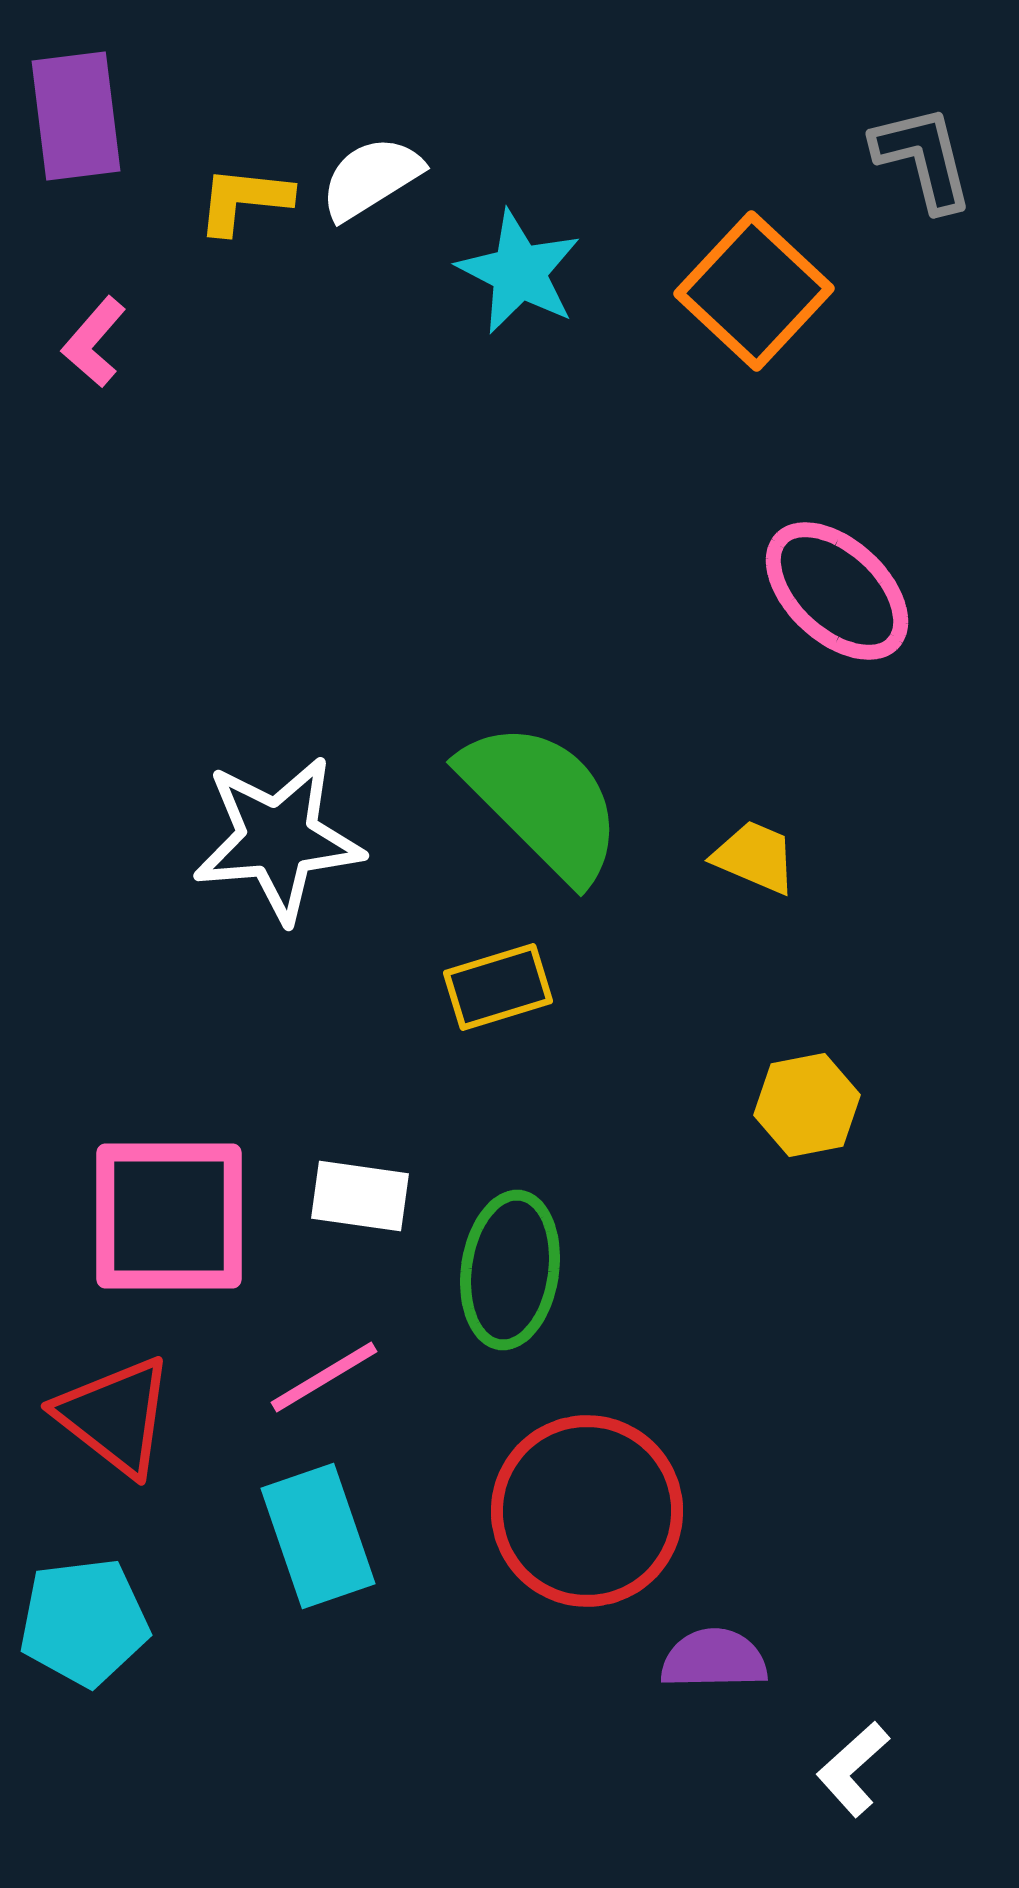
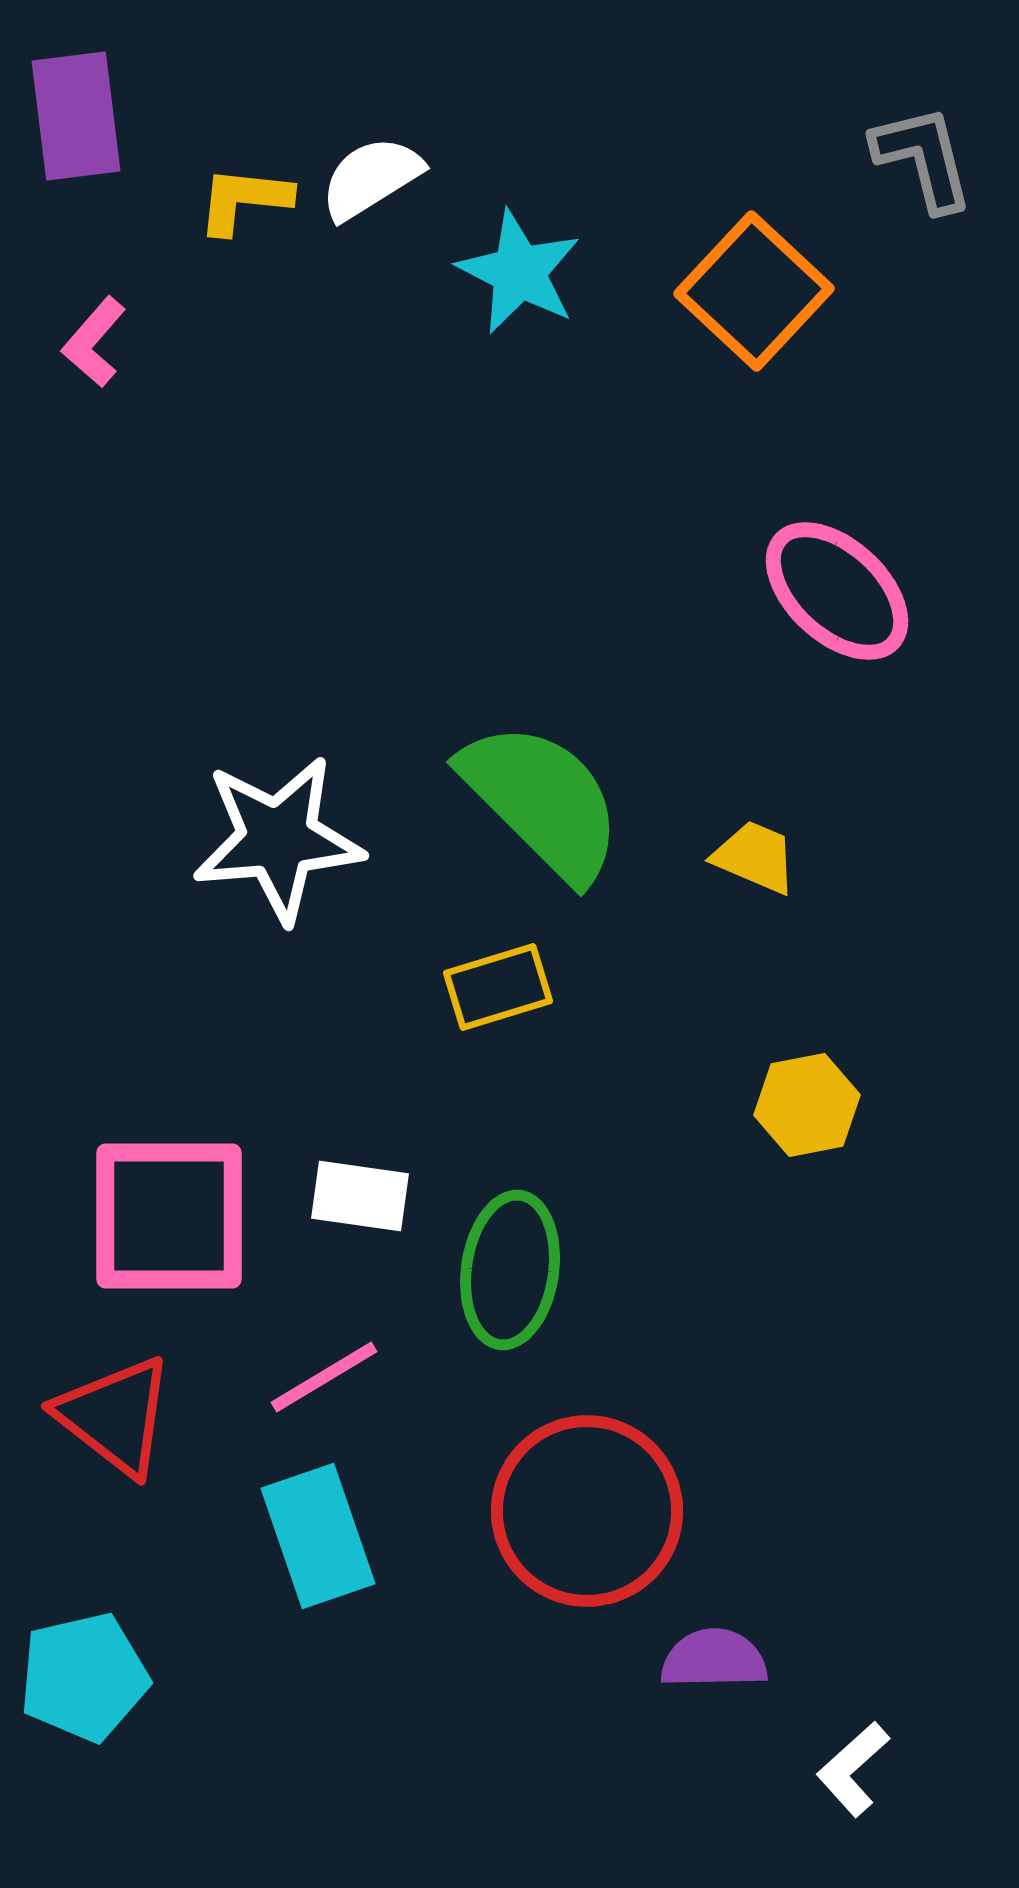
cyan pentagon: moved 55 px down; rotated 6 degrees counterclockwise
